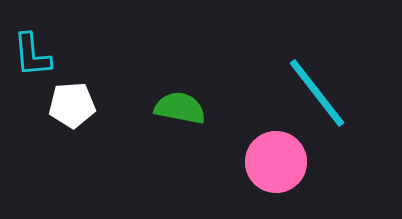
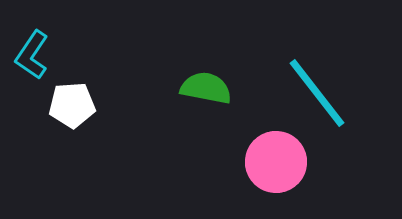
cyan L-shape: rotated 39 degrees clockwise
green semicircle: moved 26 px right, 20 px up
